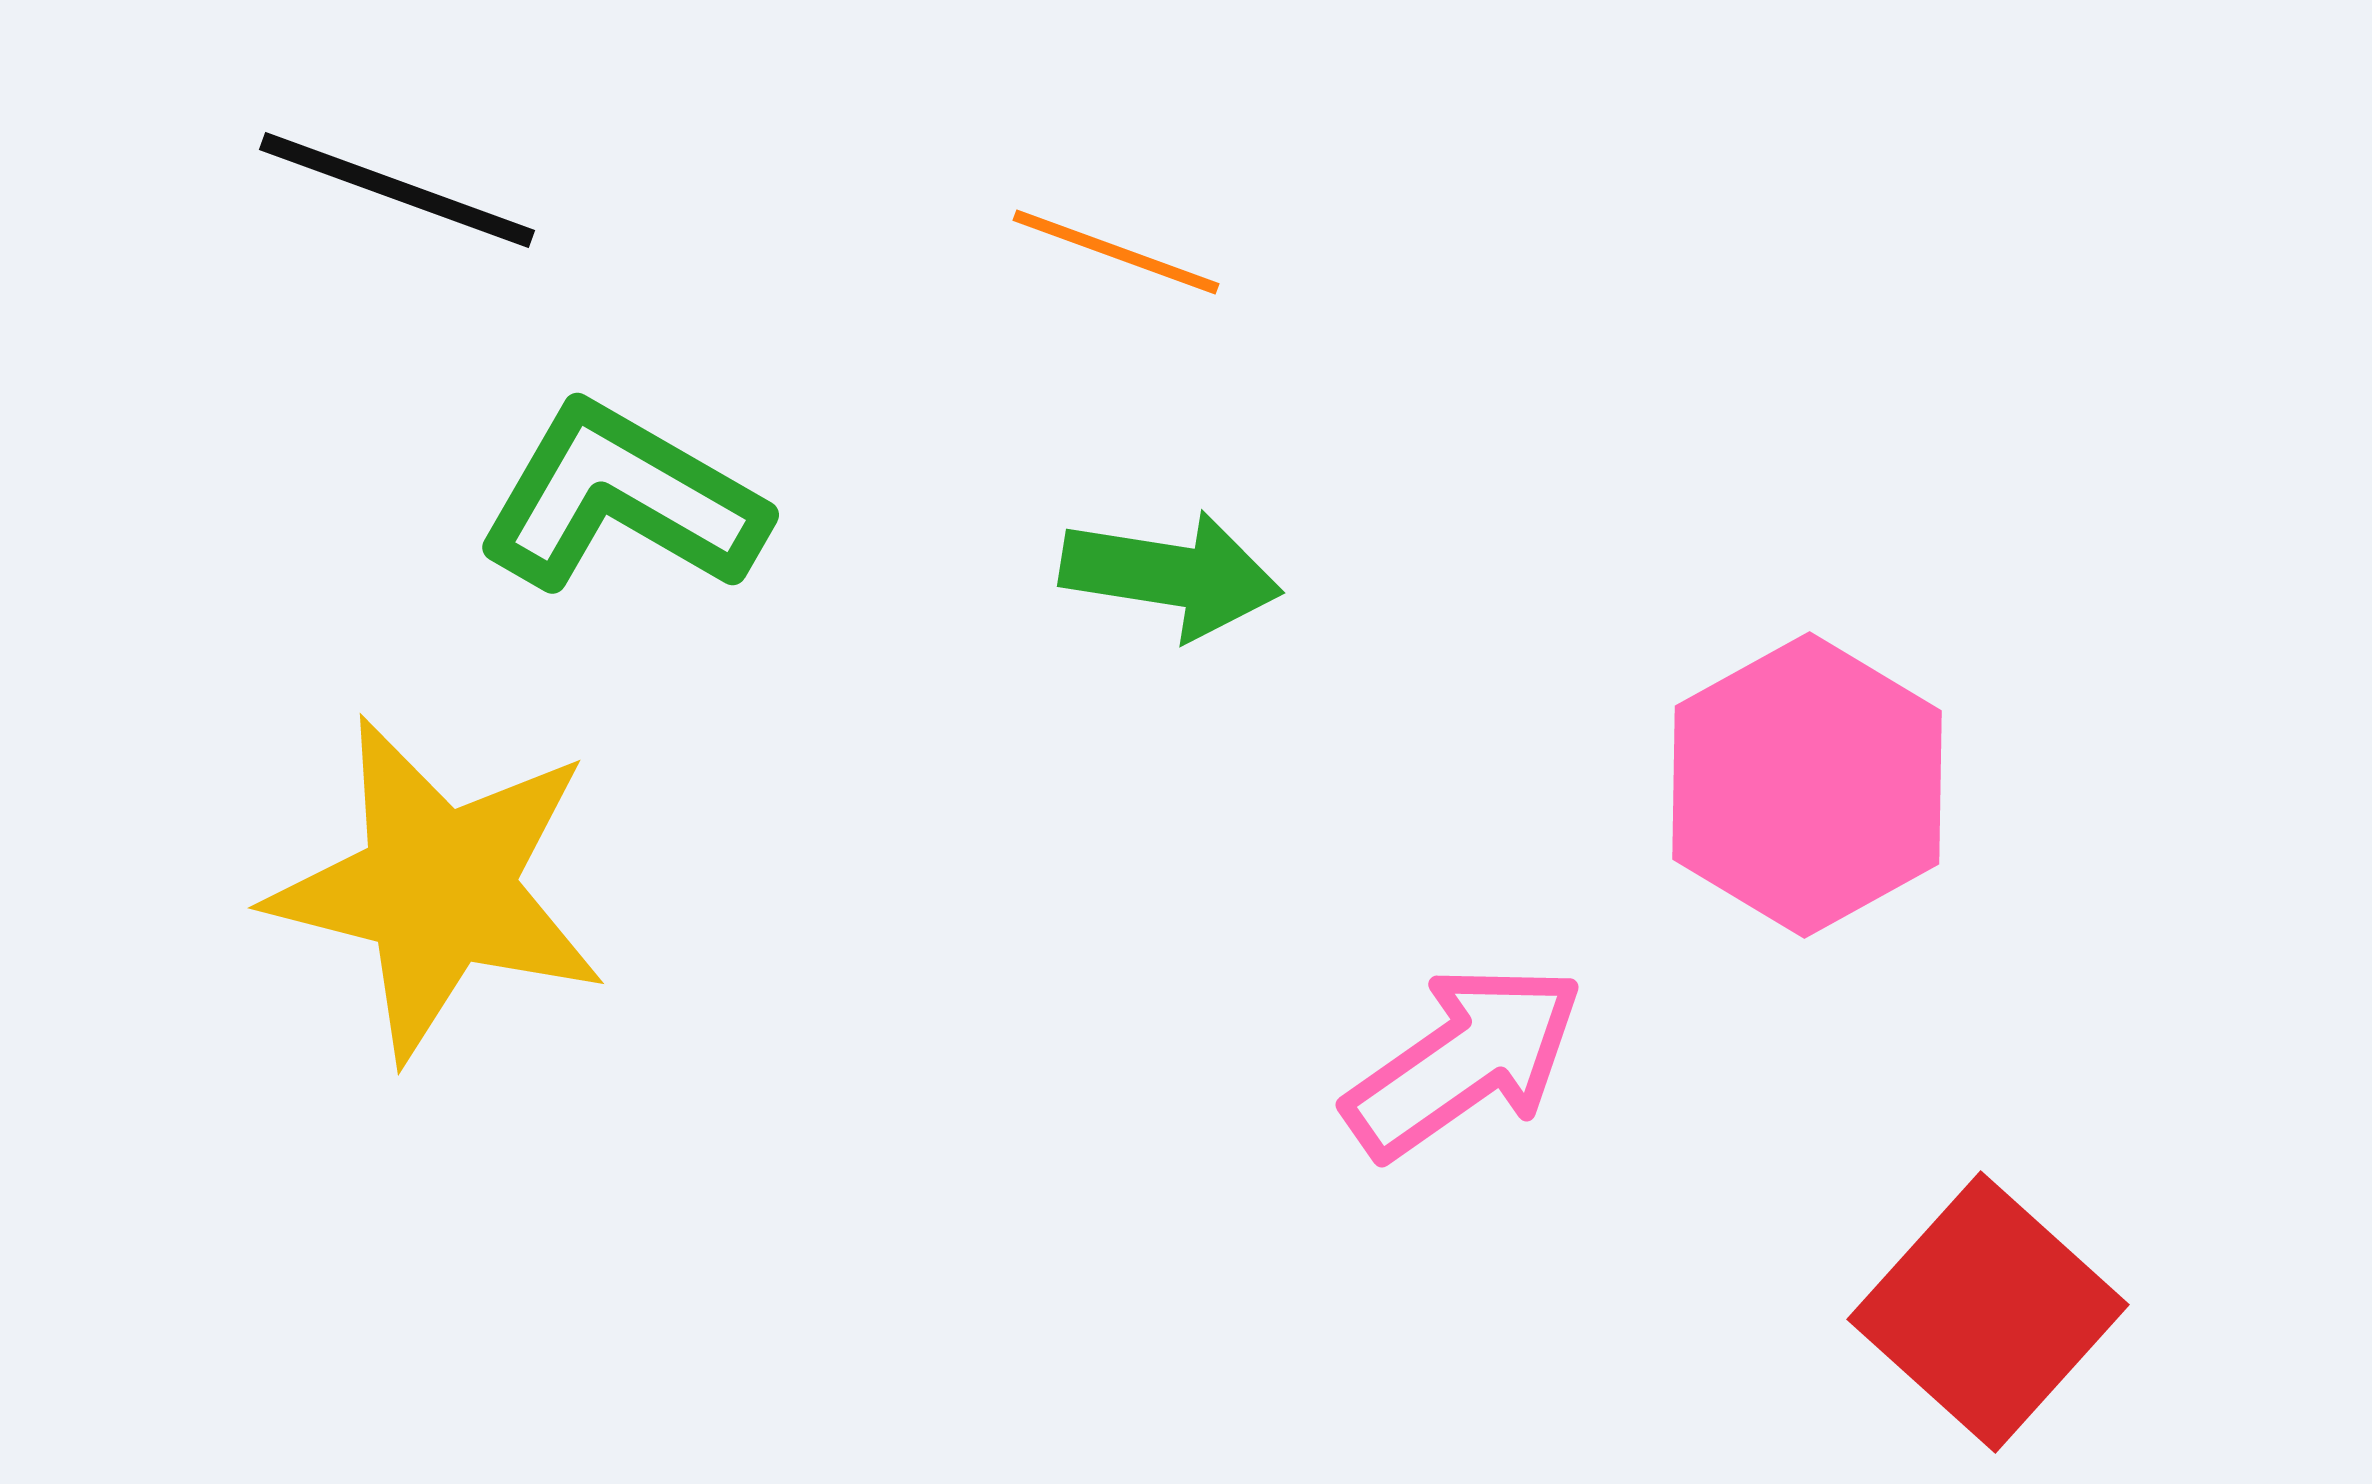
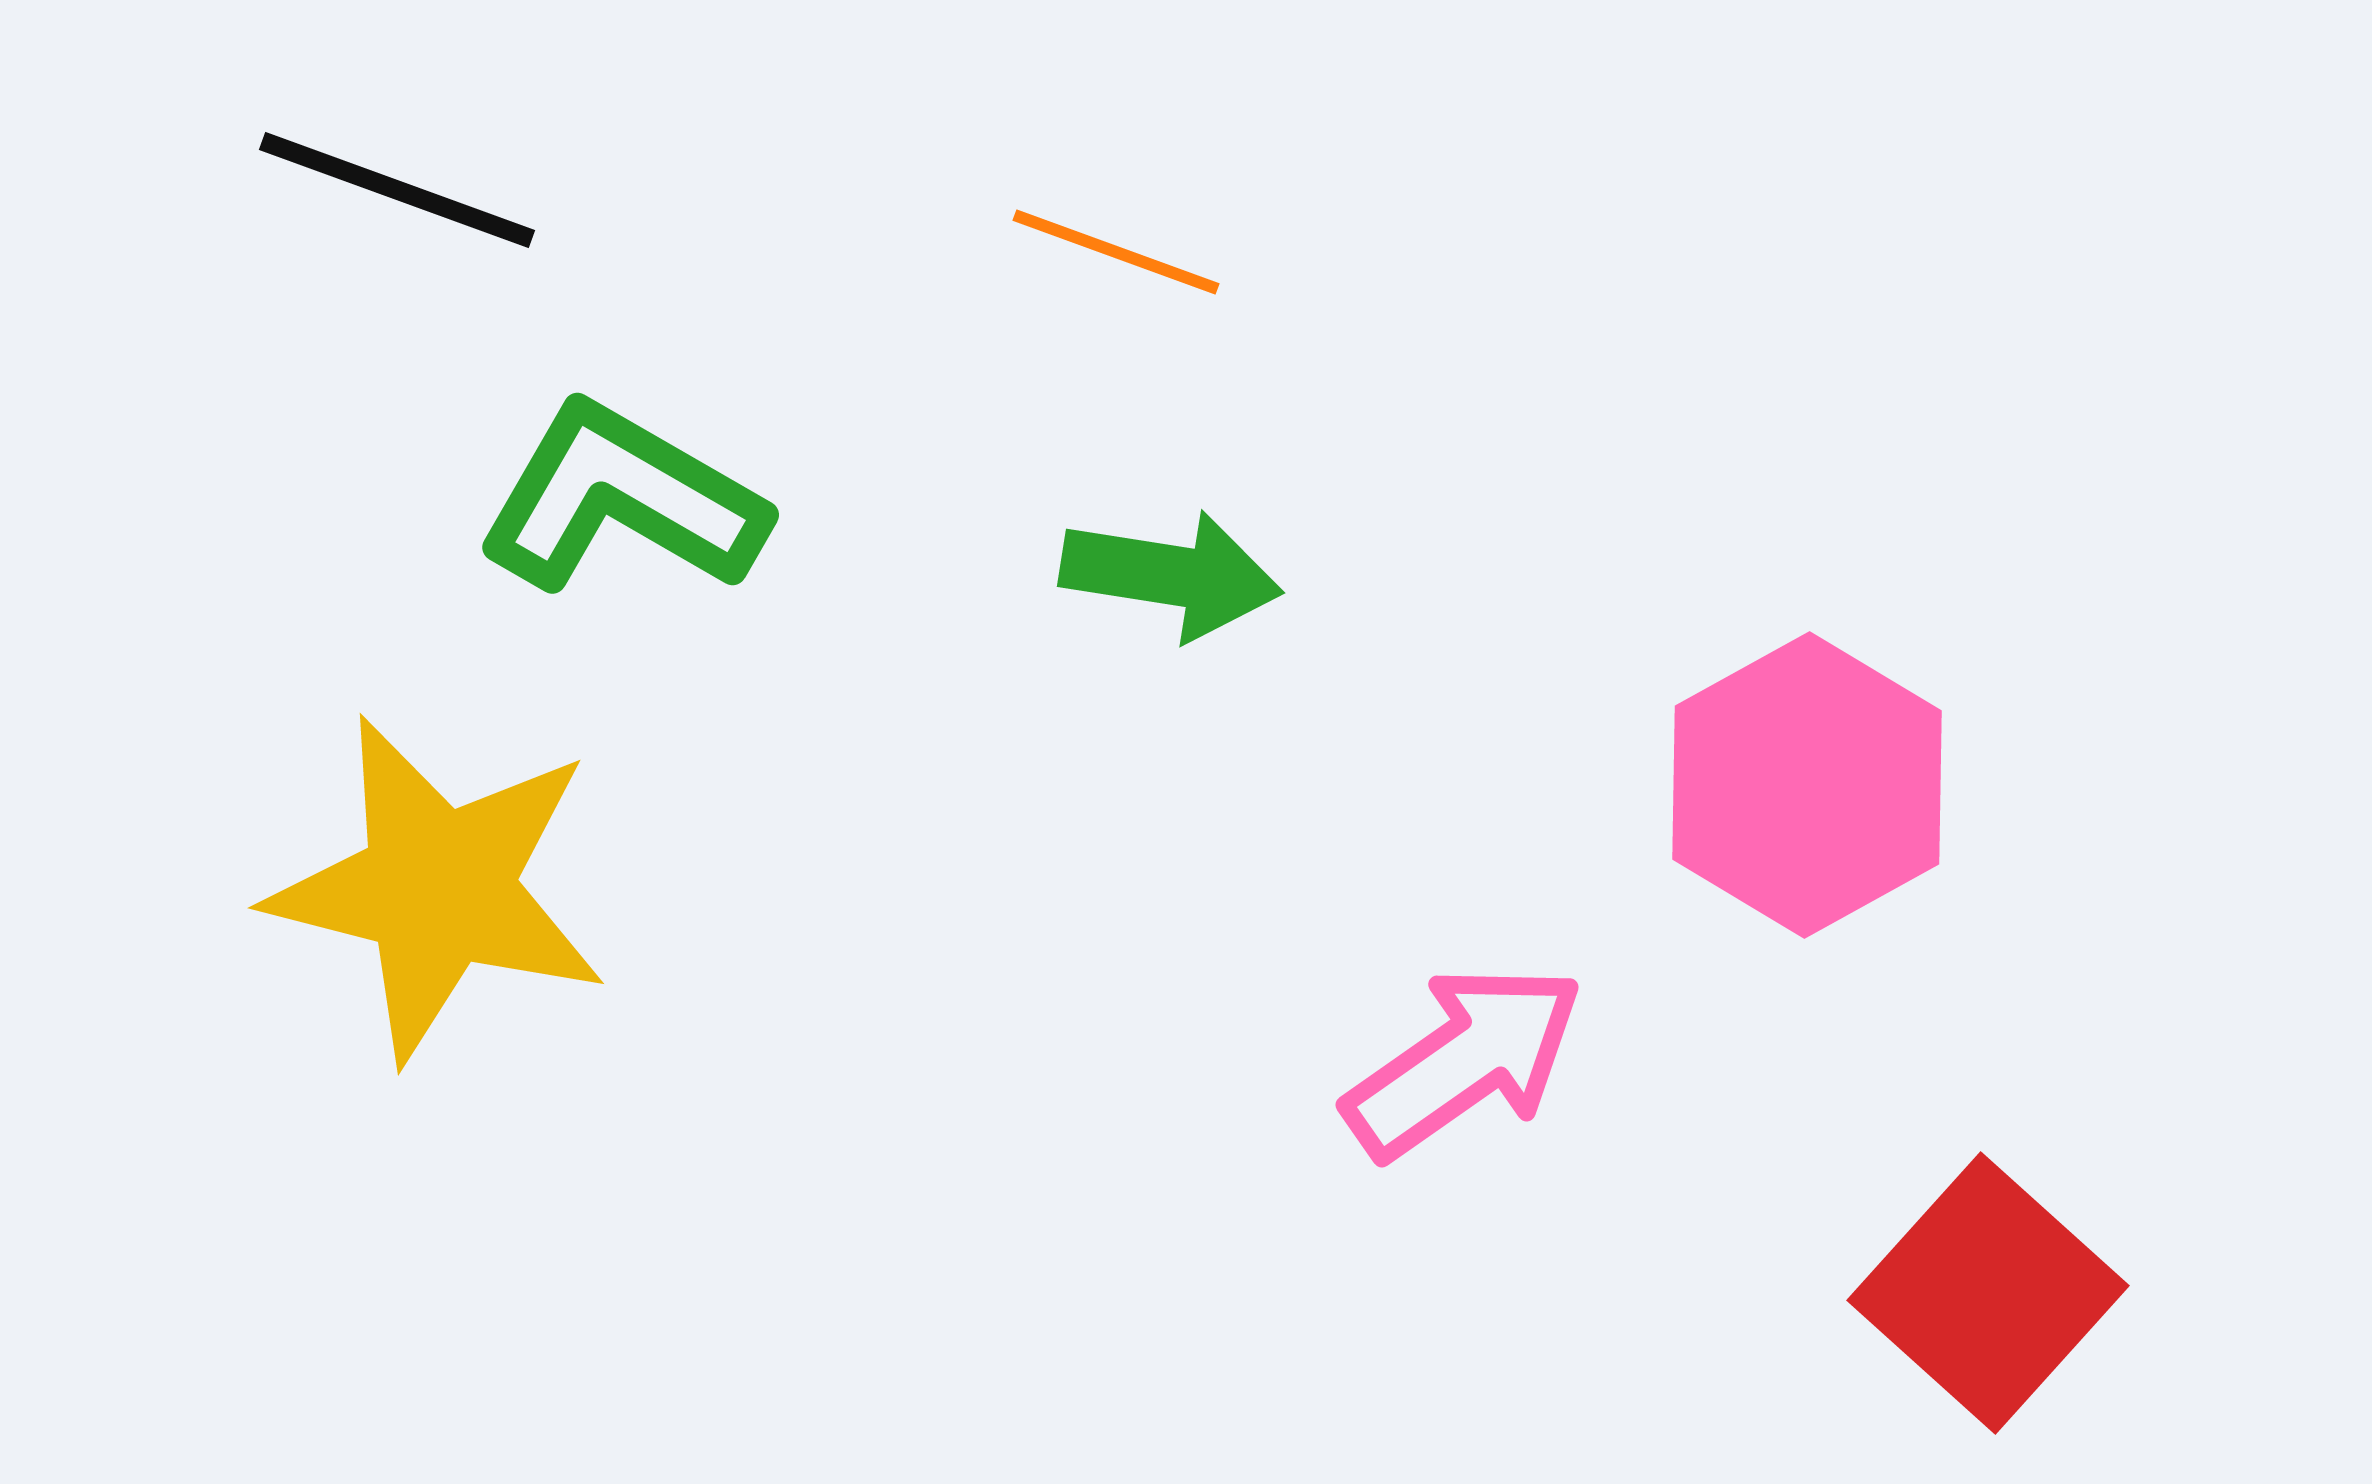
red square: moved 19 px up
